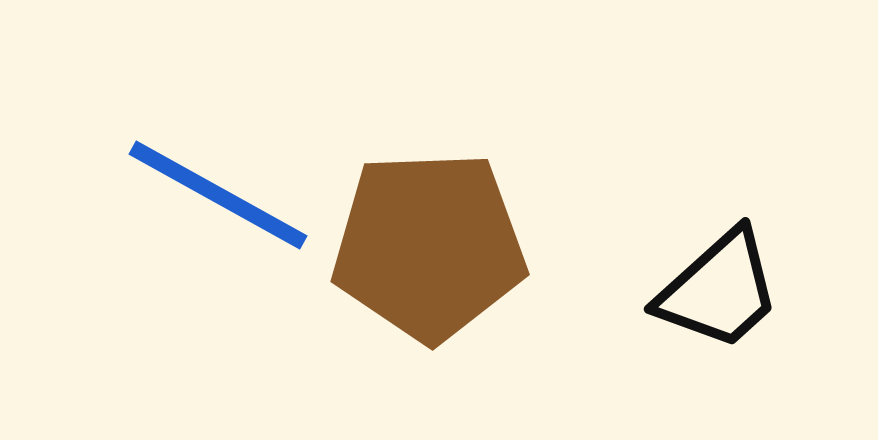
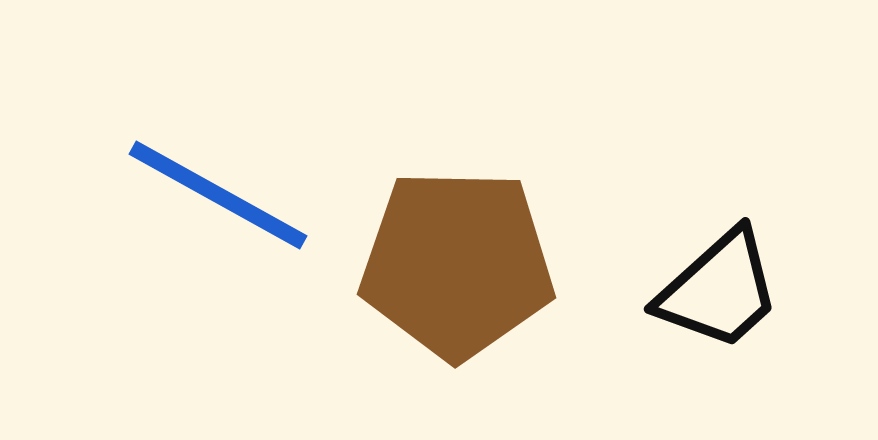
brown pentagon: moved 28 px right, 18 px down; rotated 3 degrees clockwise
